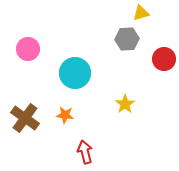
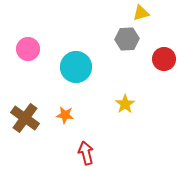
cyan circle: moved 1 px right, 6 px up
red arrow: moved 1 px right, 1 px down
